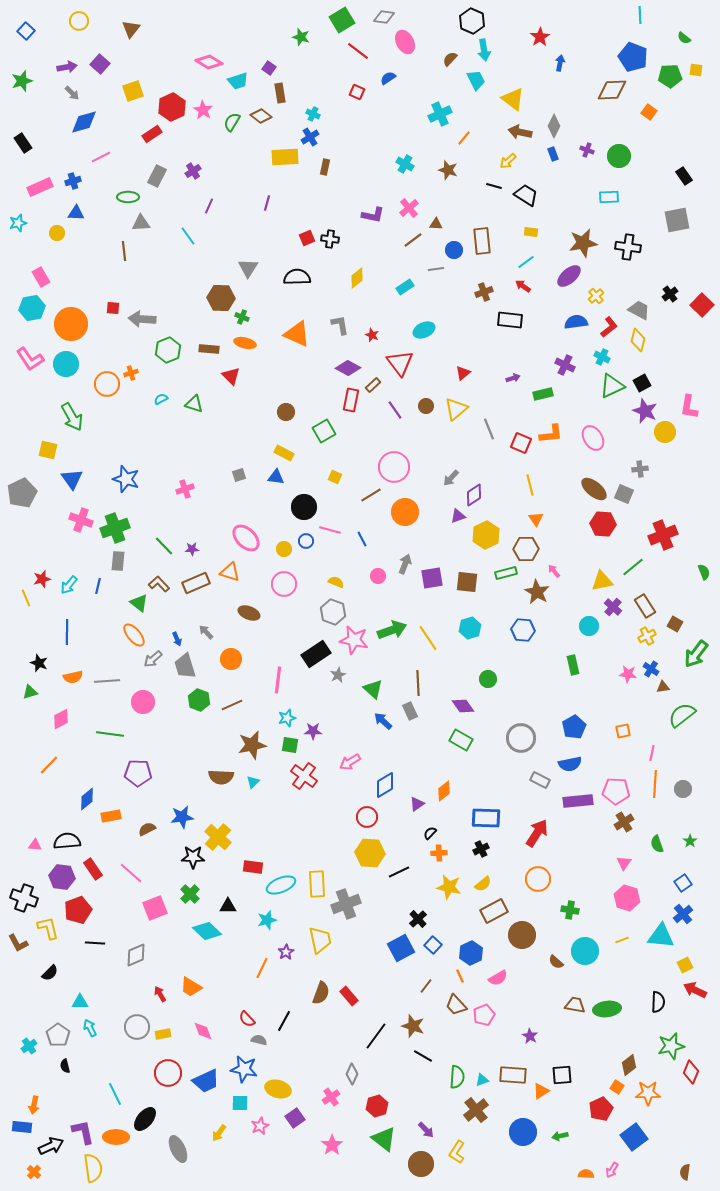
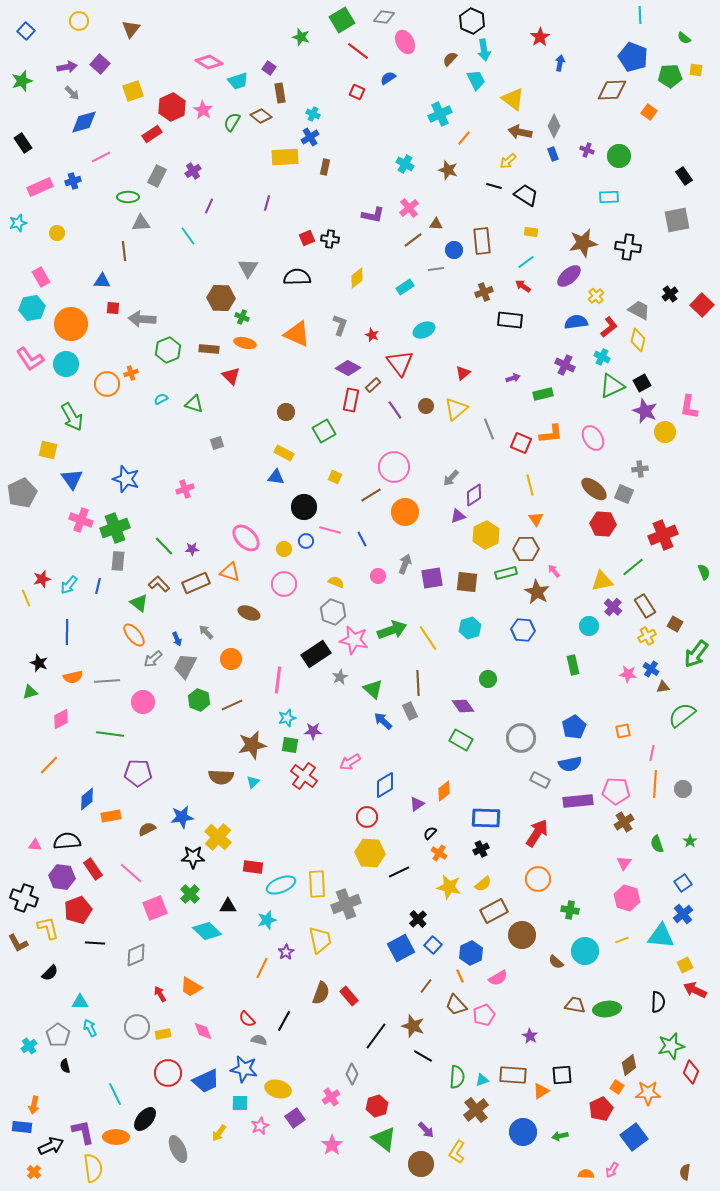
blue triangle at (76, 213): moved 26 px right, 68 px down
gray L-shape at (340, 325): rotated 30 degrees clockwise
gray square at (239, 475): moved 22 px left, 32 px up
gray trapezoid at (185, 666): rotated 44 degrees clockwise
gray star at (338, 675): moved 2 px right, 2 px down
orange cross at (439, 853): rotated 35 degrees clockwise
